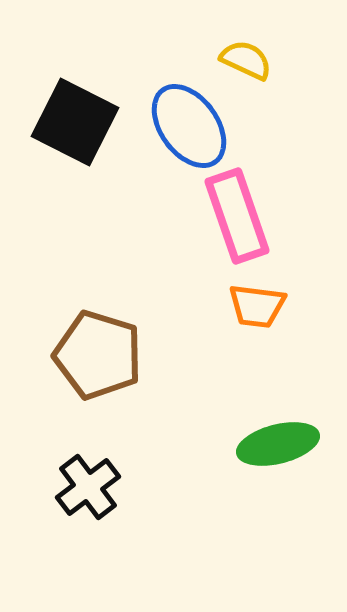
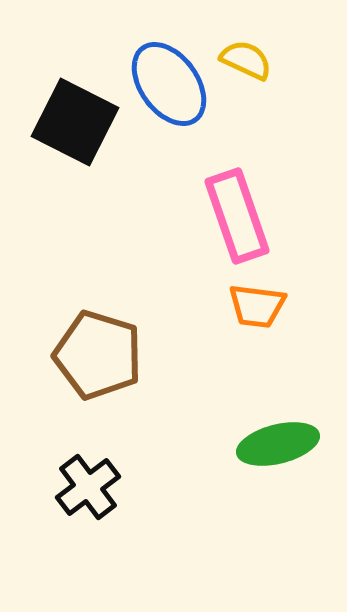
blue ellipse: moved 20 px left, 42 px up
